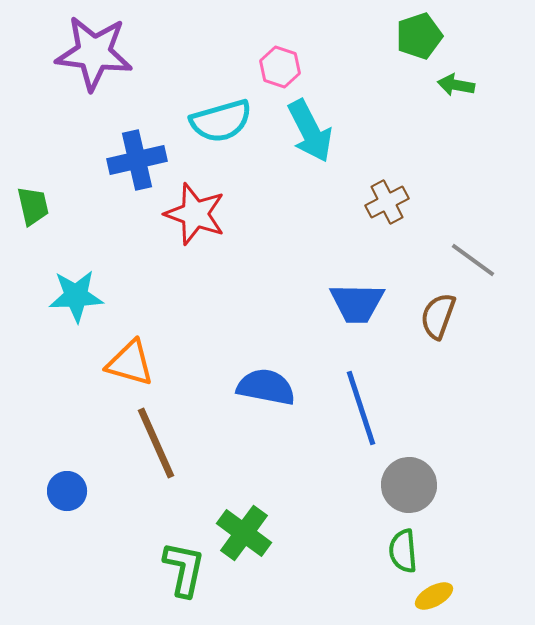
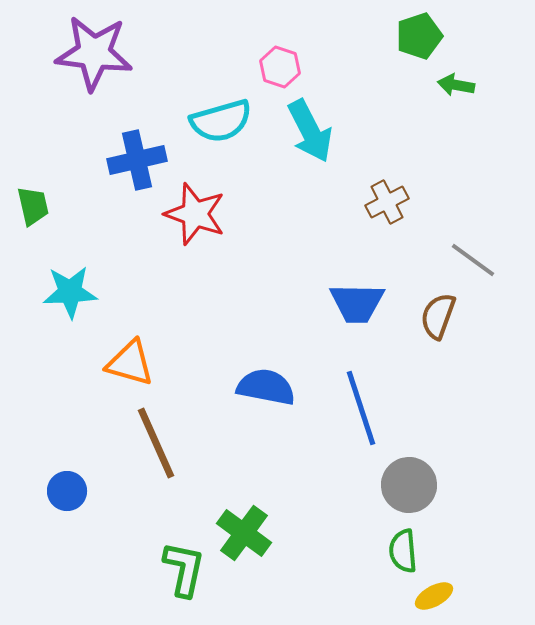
cyan star: moved 6 px left, 4 px up
